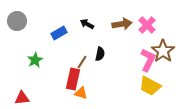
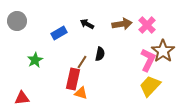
yellow trapezoid: rotated 105 degrees clockwise
